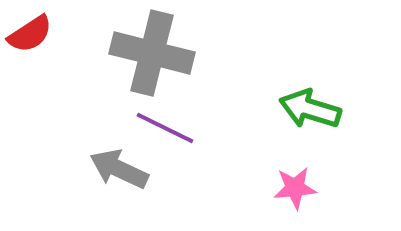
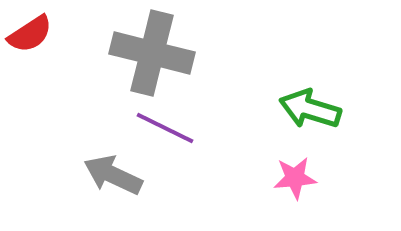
gray arrow: moved 6 px left, 6 px down
pink star: moved 10 px up
